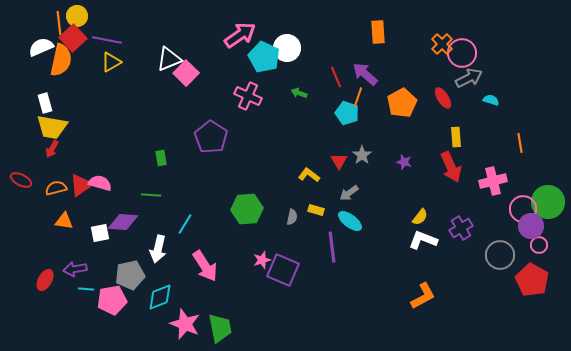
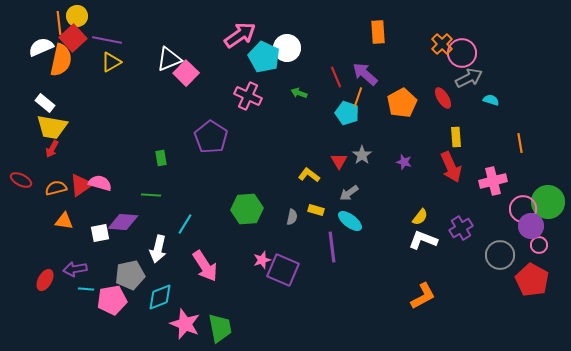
white rectangle at (45, 103): rotated 36 degrees counterclockwise
